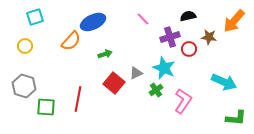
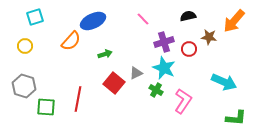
blue ellipse: moved 1 px up
purple cross: moved 6 px left, 5 px down
green cross: rotated 24 degrees counterclockwise
